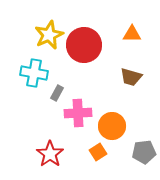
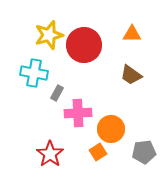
yellow star: rotated 8 degrees clockwise
brown trapezoid: moved 2 px up; rotated 20 degrees clockwise
orange circle: moved 1 px left, 3 px down
